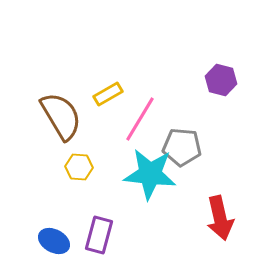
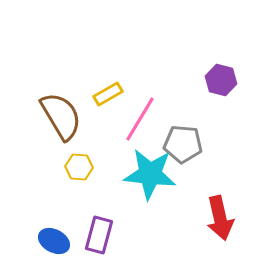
gray pentagon: moved 1 px right, 3 px up
